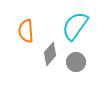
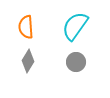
orange semicircle: moved 4 px up
gray diamond: moved 22 px left, 7 px down; rotated 10 degrees counterclockwise
